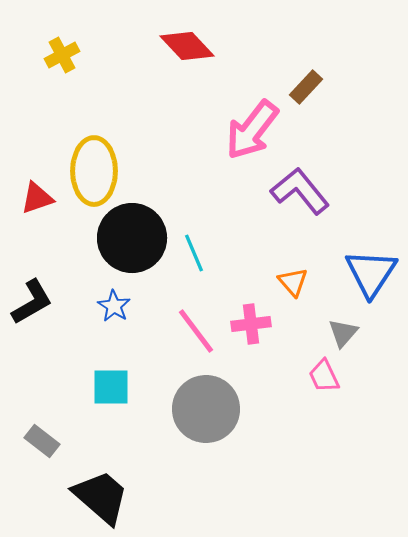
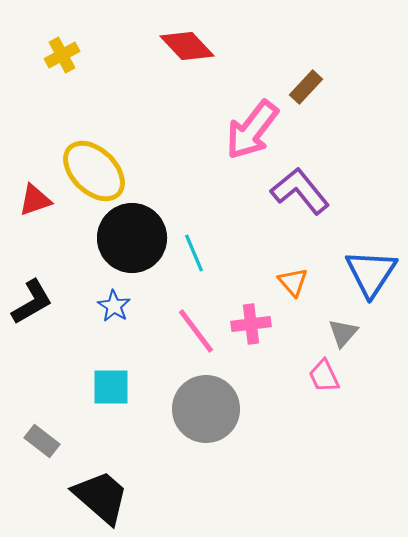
yellow ellipse: rotated 46 degrees counterclockwise
red triangle: moved 2 px left, 2 px down
